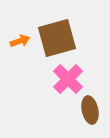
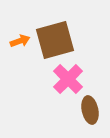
brown square: moved 2 px left, 2 px down
